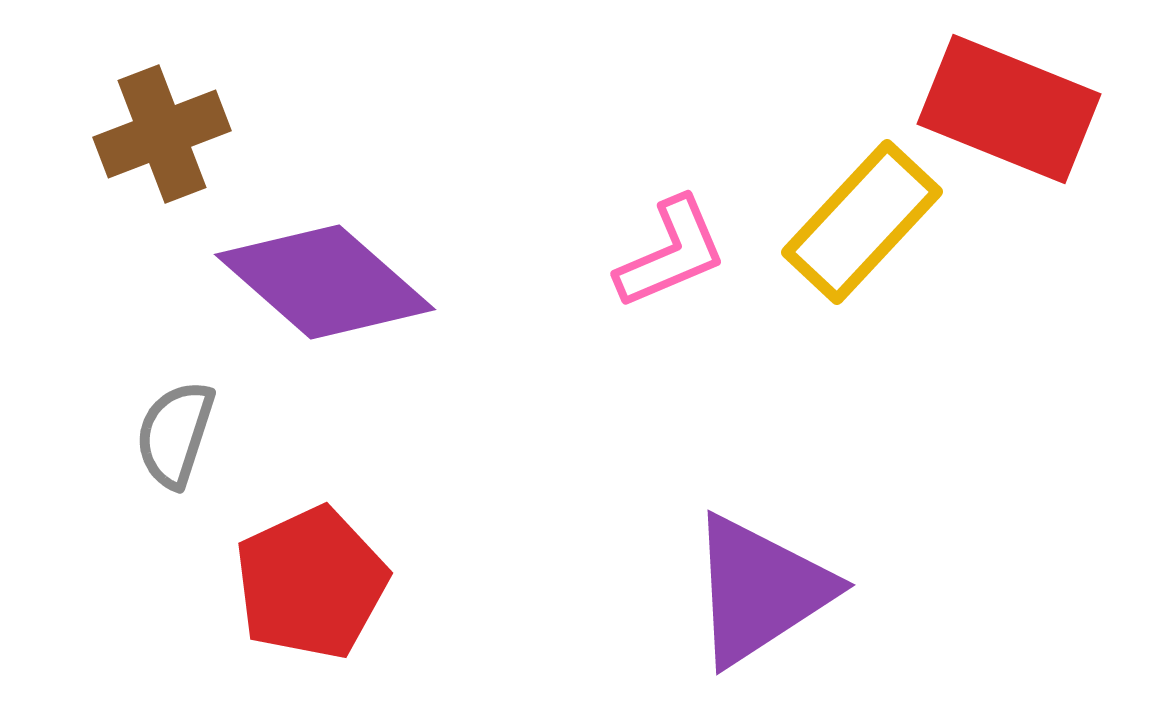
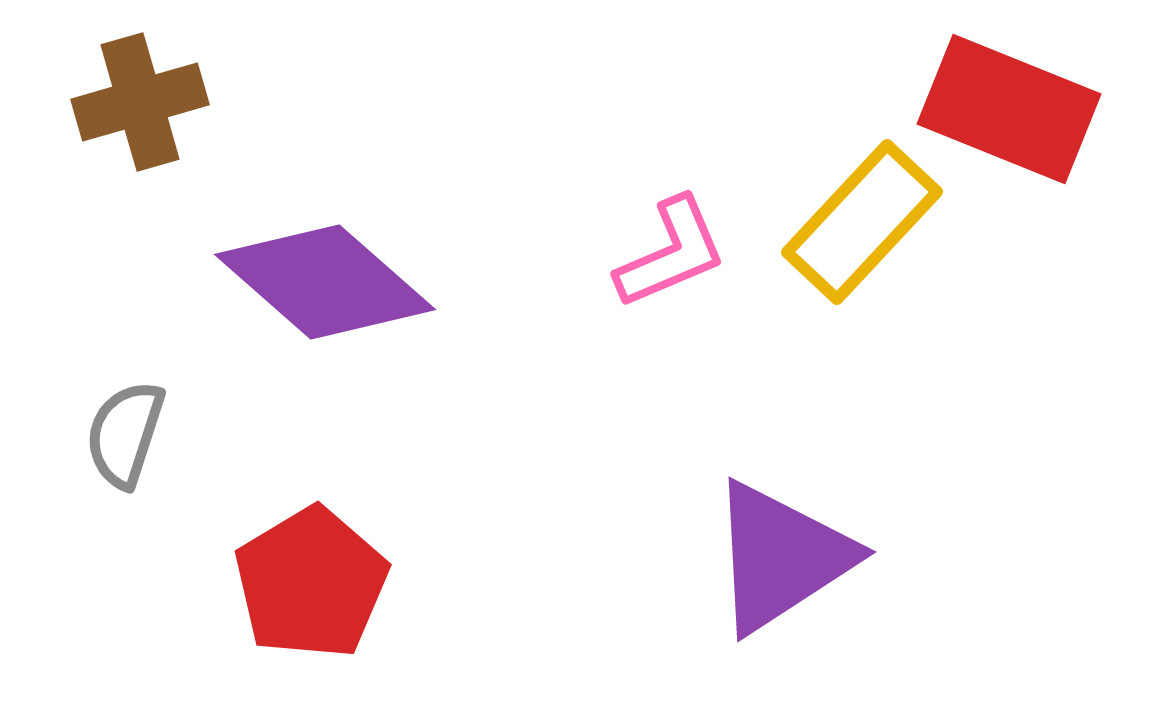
brown cross: moved 22 px left, 32 px up; rotated 5 degrees clockwise
gray semicircle: moved 50 px left
red pentagon: rotated 6 degrees counterclockwise
purple triangle: moved 21 px right, 33 px up
